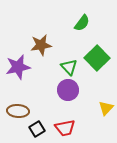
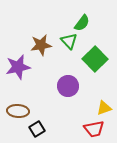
green square: moved 2 px left, 1 px down
green triangle: moved 26 px up
purple circle: moved 4 px up
yellow triangle: moved 2 px left; rotated 28 degrees clockwise
red trapezoid: moved 29 px right, 1 px down
